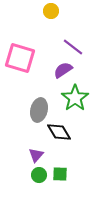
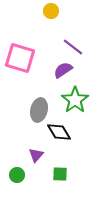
green star: moved 2 px down
green circle: moved 22 px left
